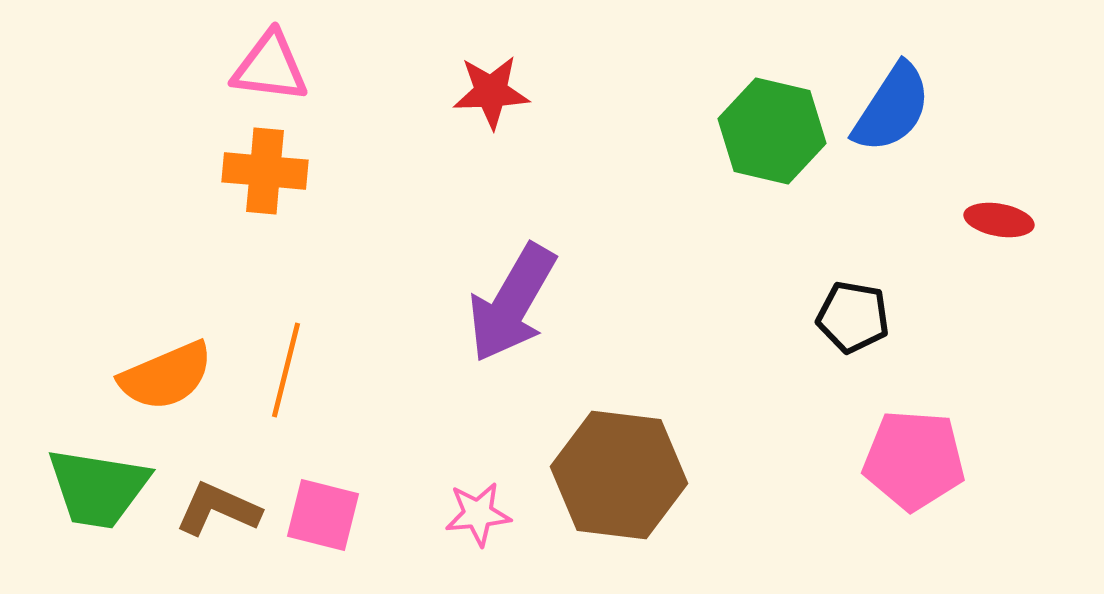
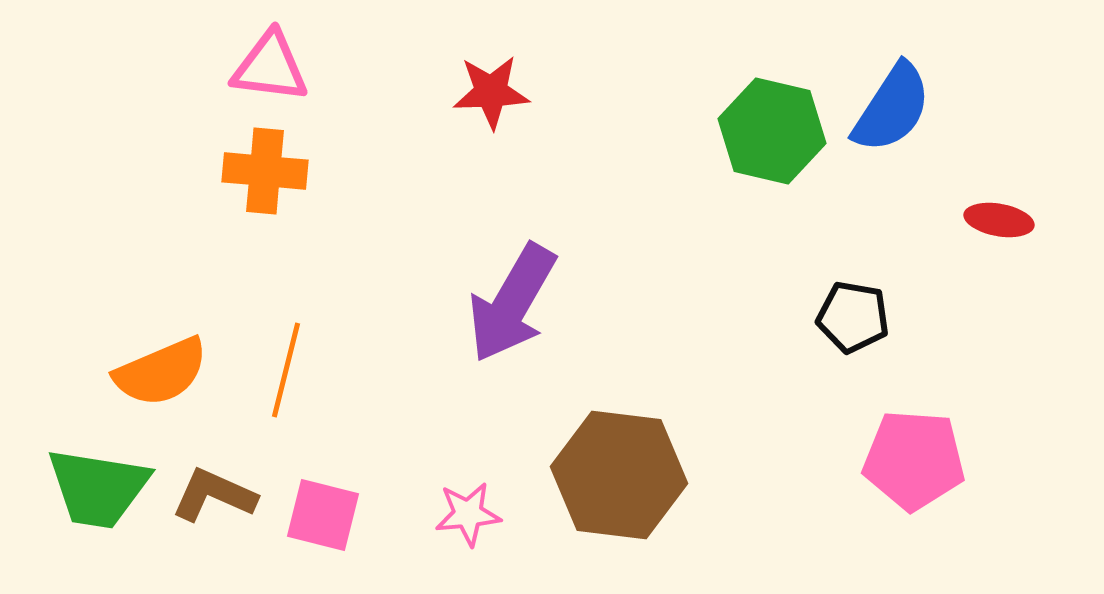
orange semicircle: moved 5 px left, 4 px up
brown L-shape: moved 4 px left, 14 px up
pink star: moved 10 px left
